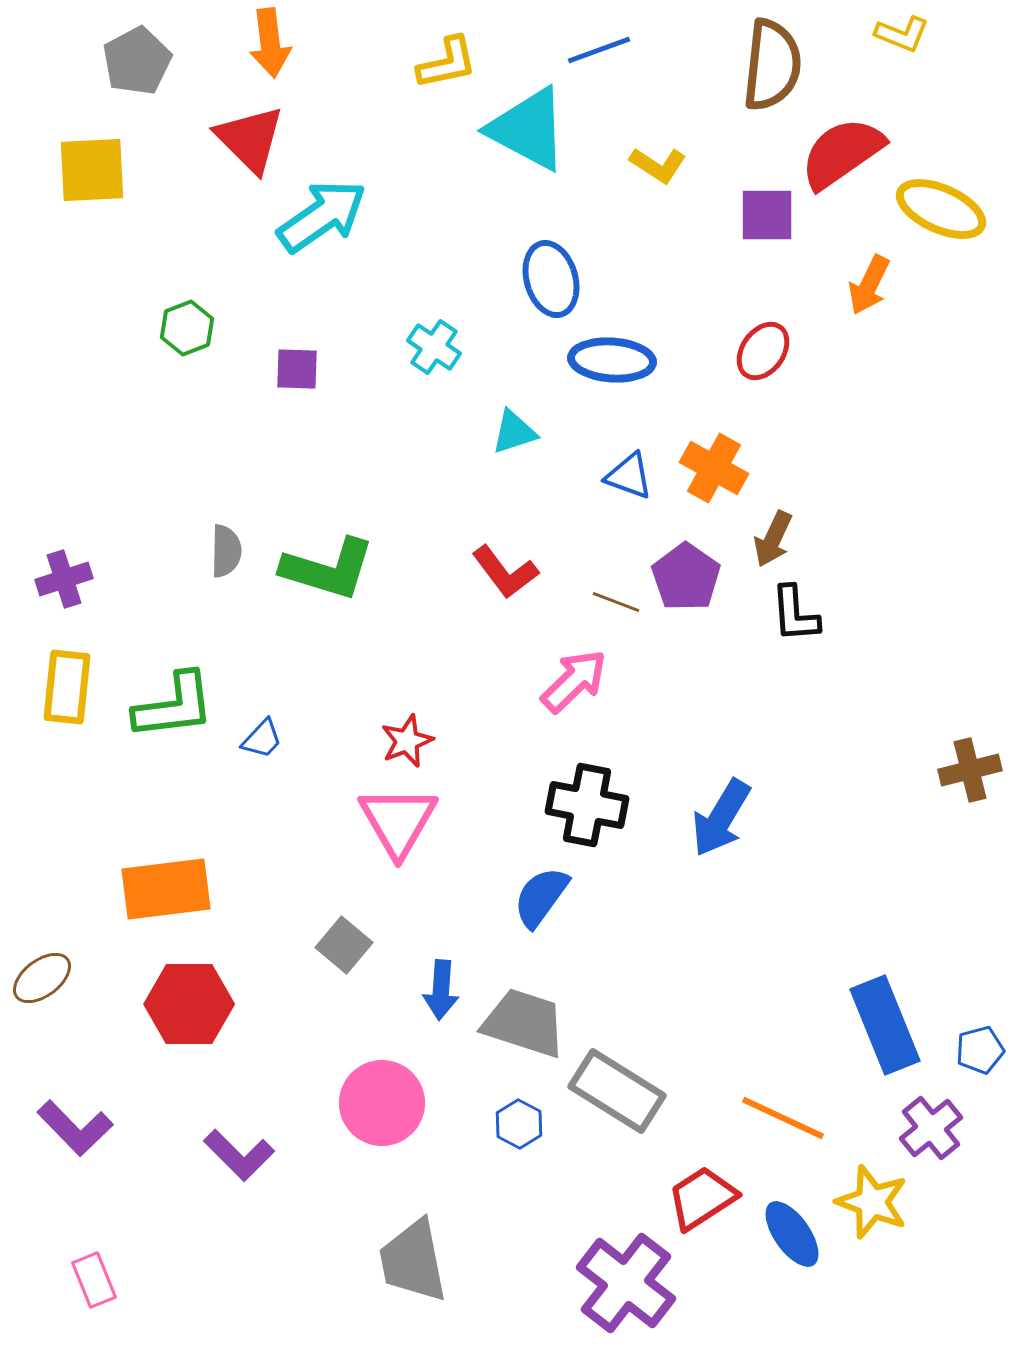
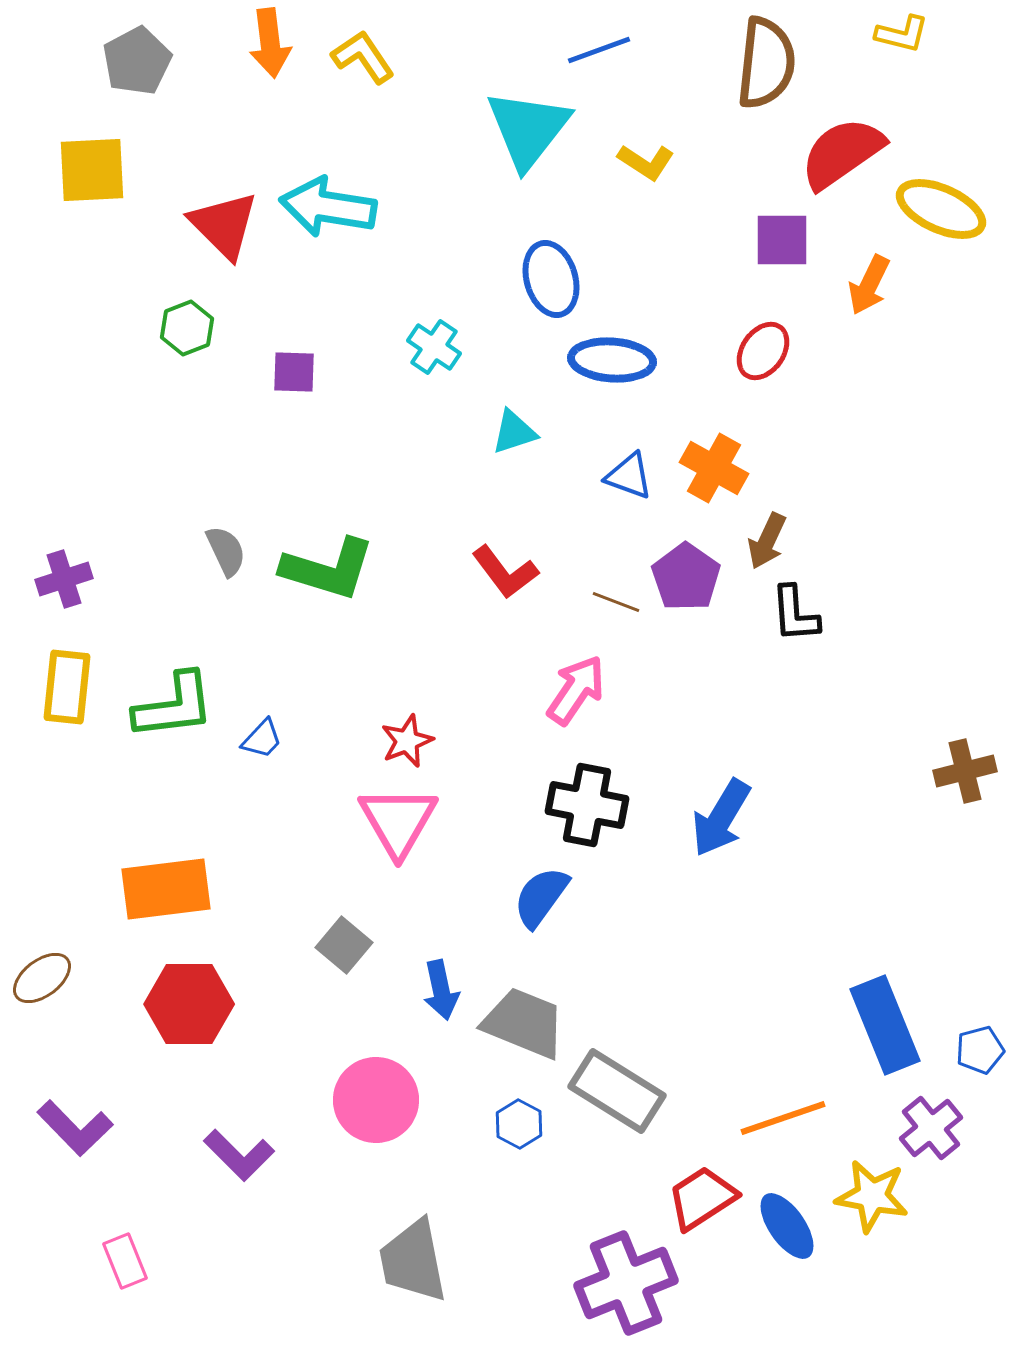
yellow L-shape at (902, 34): rotated 8 degrees counterclockwise
yellow L-shape at (447, 63): moved 84 px left, 6 px up; rotated 112 degrees counterclockwise
brown semicircle at (772, 65): moved 6 px left, 2 px up
cyan triangle at (528, 129): rotated 40 degrees clockwise
red triangle at (250, 139): moved 26 px left, 86 px down
yellow L-shape at (658, 165): moved 12 px left, 3 px up
purple square at (767, 215): moved 15 px right, 25 px down
cyan arrow at (322, 216): moved 6 px right, 9 px up; rotated 136 degrees counterclockwise
purple square at (297, 369): moved 3 px left, 3 px down
brown arrow at (773, 539): moved 6 px left, 2 px down
gray semicircle at (226, 551): rotated 26 degrees counterclockwise
pink arrow at (574, 681): moved 2 px right, 9 px down; rotated 12 degrees counterclockwise
brown cross at (970, 770): moved 5 px left, 1 px down
blue arrow at (441, 990): rotated 16 degrees counterclockwise
gray trapezoid at (524, 1023): rotated 4 degrees clockwise
pink circle at (382, 1103): moved 6 px left, 3 px up
orange line at (783, 1118): rotated 44 degrees counterclockwise
yellow star at (872, 1202): moved 6 px up; rotated 10 degrees counterclockwise
blue ellipse at (792, 1234): moved 5 px left, 8 px up
pink rectangle at (94, 1280): moved 31 px right, 19 px up
purple cross at (626, 1283): rotated 30 degrees clockwise
